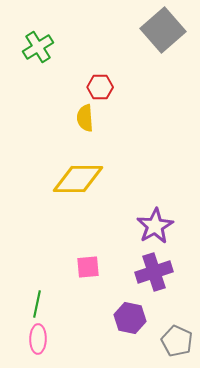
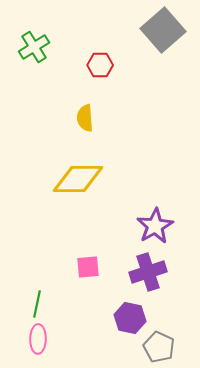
green cross: moved 4 px left
red hexagon: moved 22 px up
purple cross: moved 6 px left
gray pentagon: moved 18 px left, 6 px down
